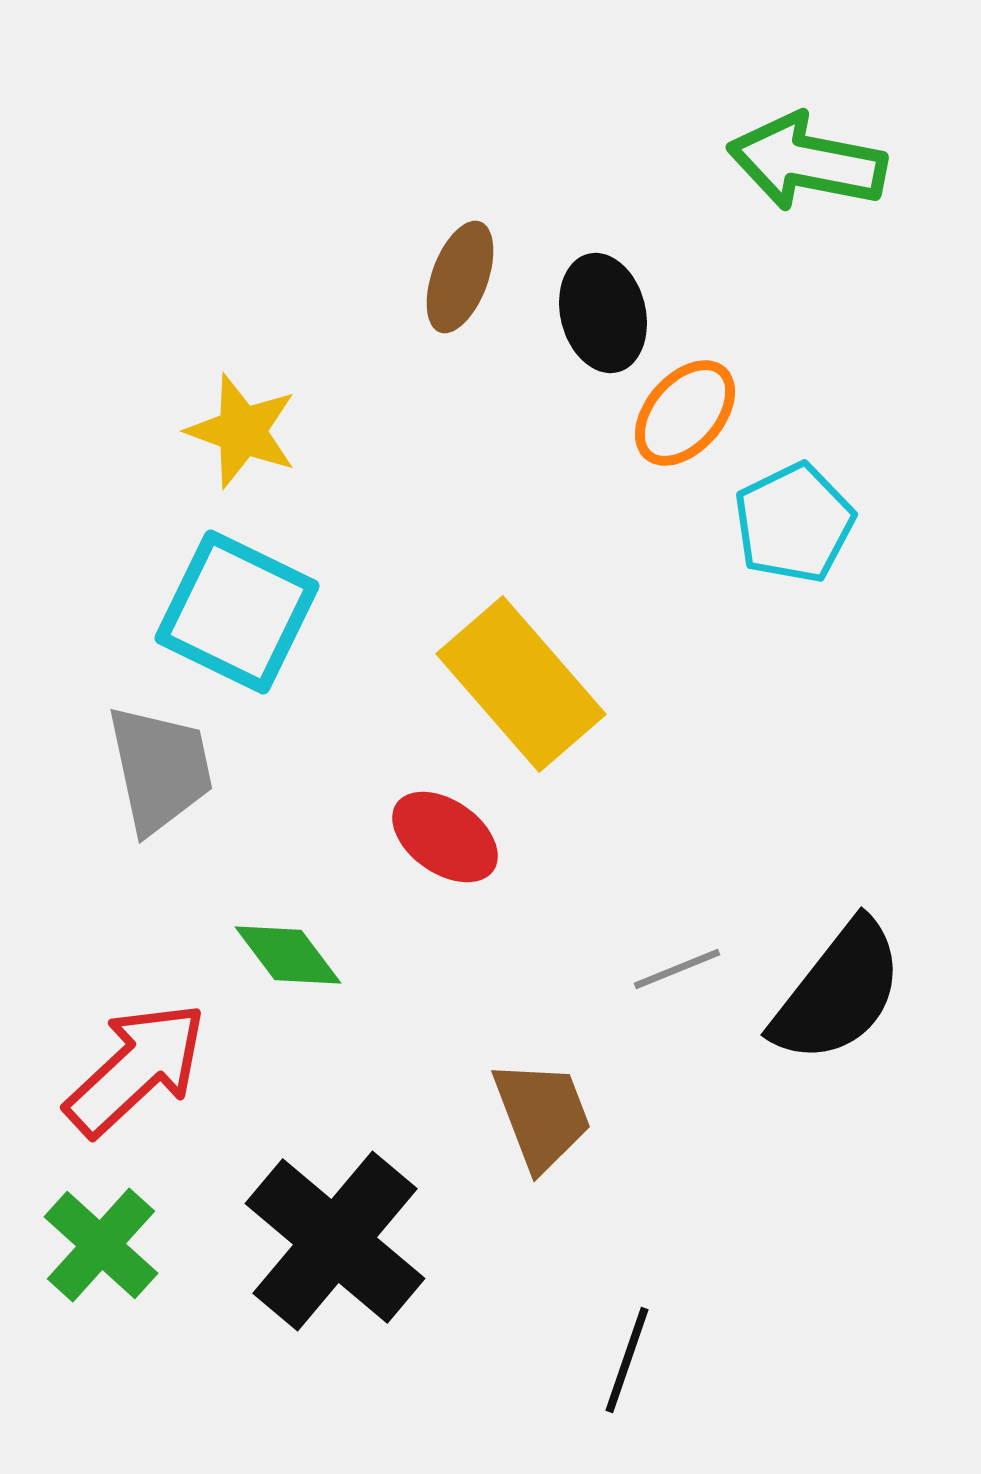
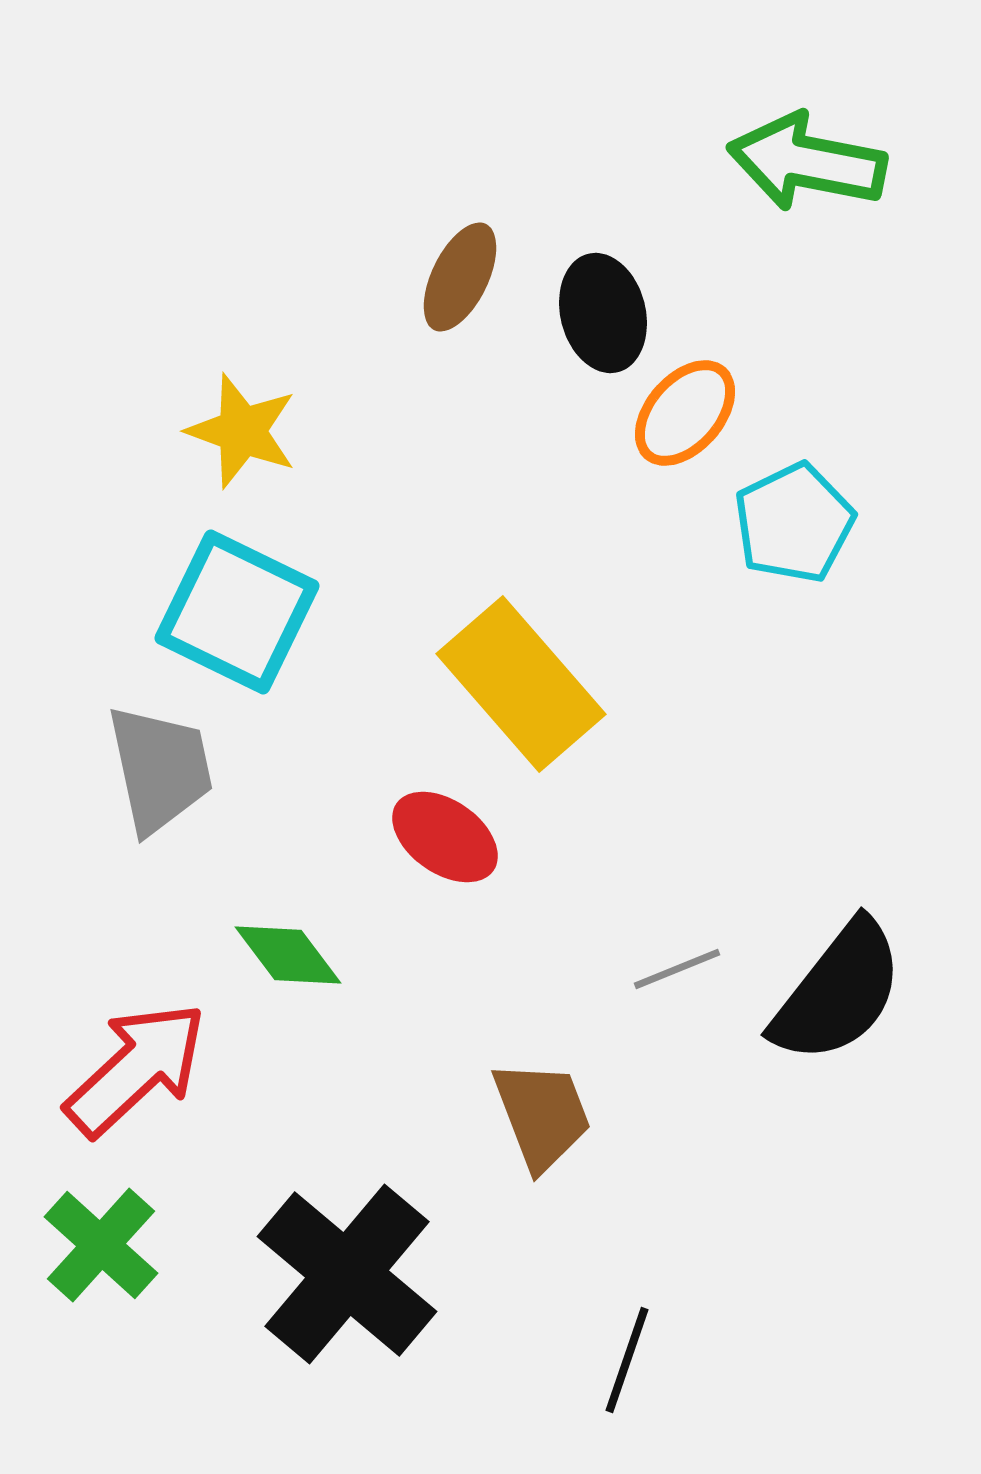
brown ellipse: rotated 6 degrees clockwise
black cross: moved 12 px right, 33 px down
